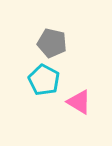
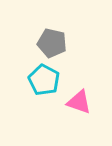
pink triangle: rotated 12 degrees counterclockwise
